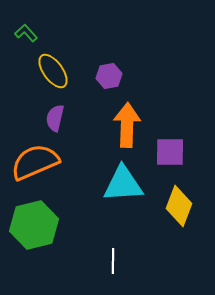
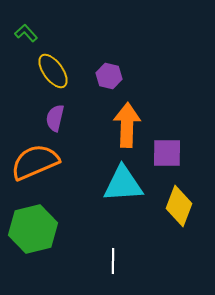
purple hexagon: rotated 25 degrees clockwise
purple square: moved 3 px left, 1 px down
green hexagon: moved 1 px left, 4 px down
